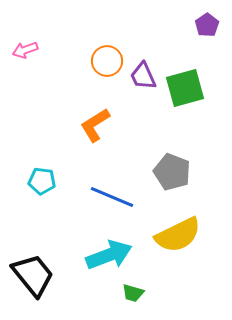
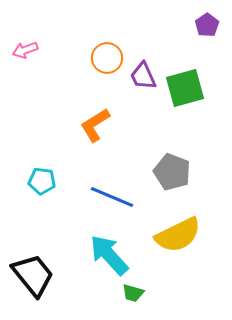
orange circle: moved 3 px up
cyan arrow: rotated 111 degrees counterclockwise
